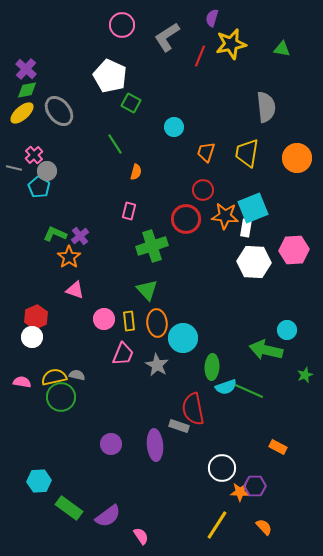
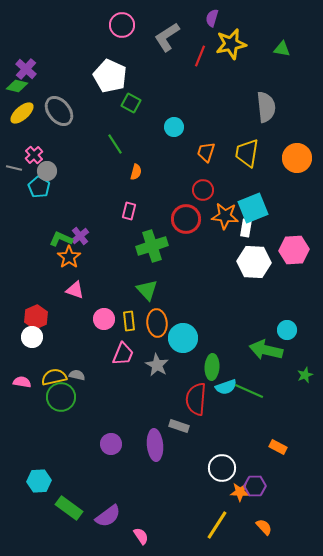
green diamond at (27, 90): moved 10 px left, 4 px up; rotated 25 degrees clockwise
green L-shape at (55, 234): moved 6 px right, 5 px down
red semicircle at (193, 409): moved 3 px right, 10 px up; rotated 16 degrees clockwise
